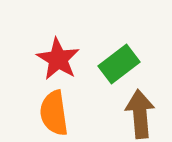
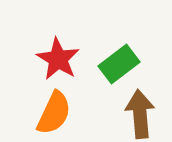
orange semicircle: rotated 147 degrees counterclockwise
